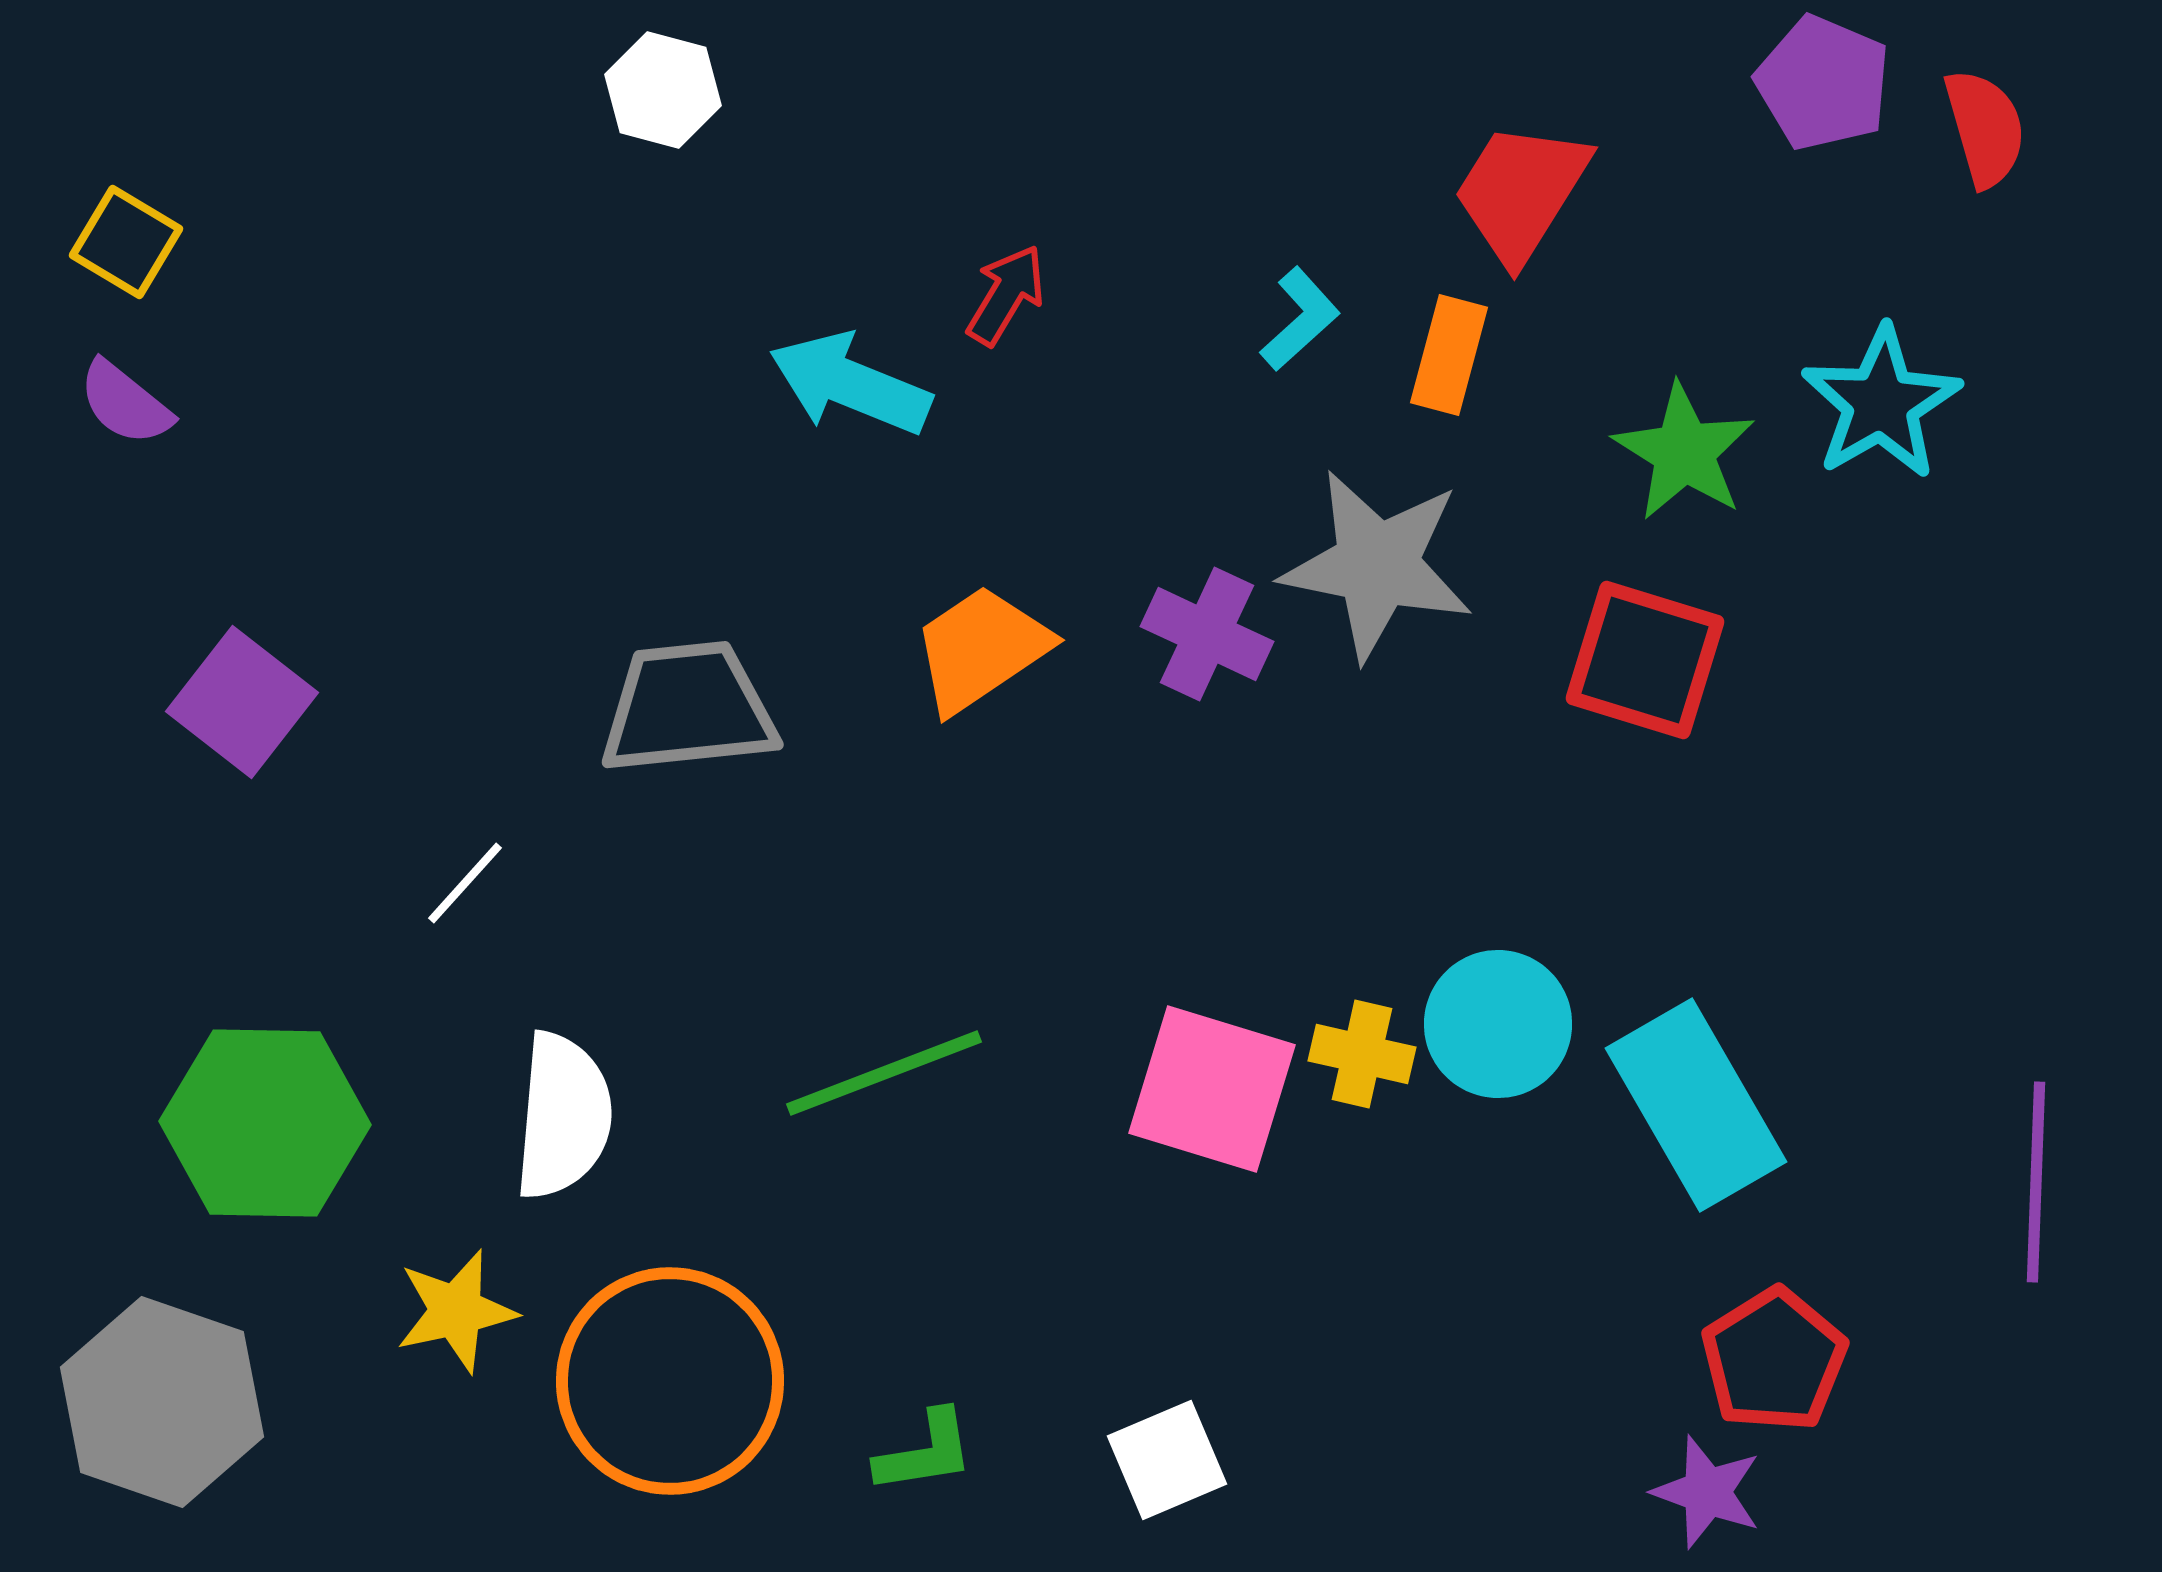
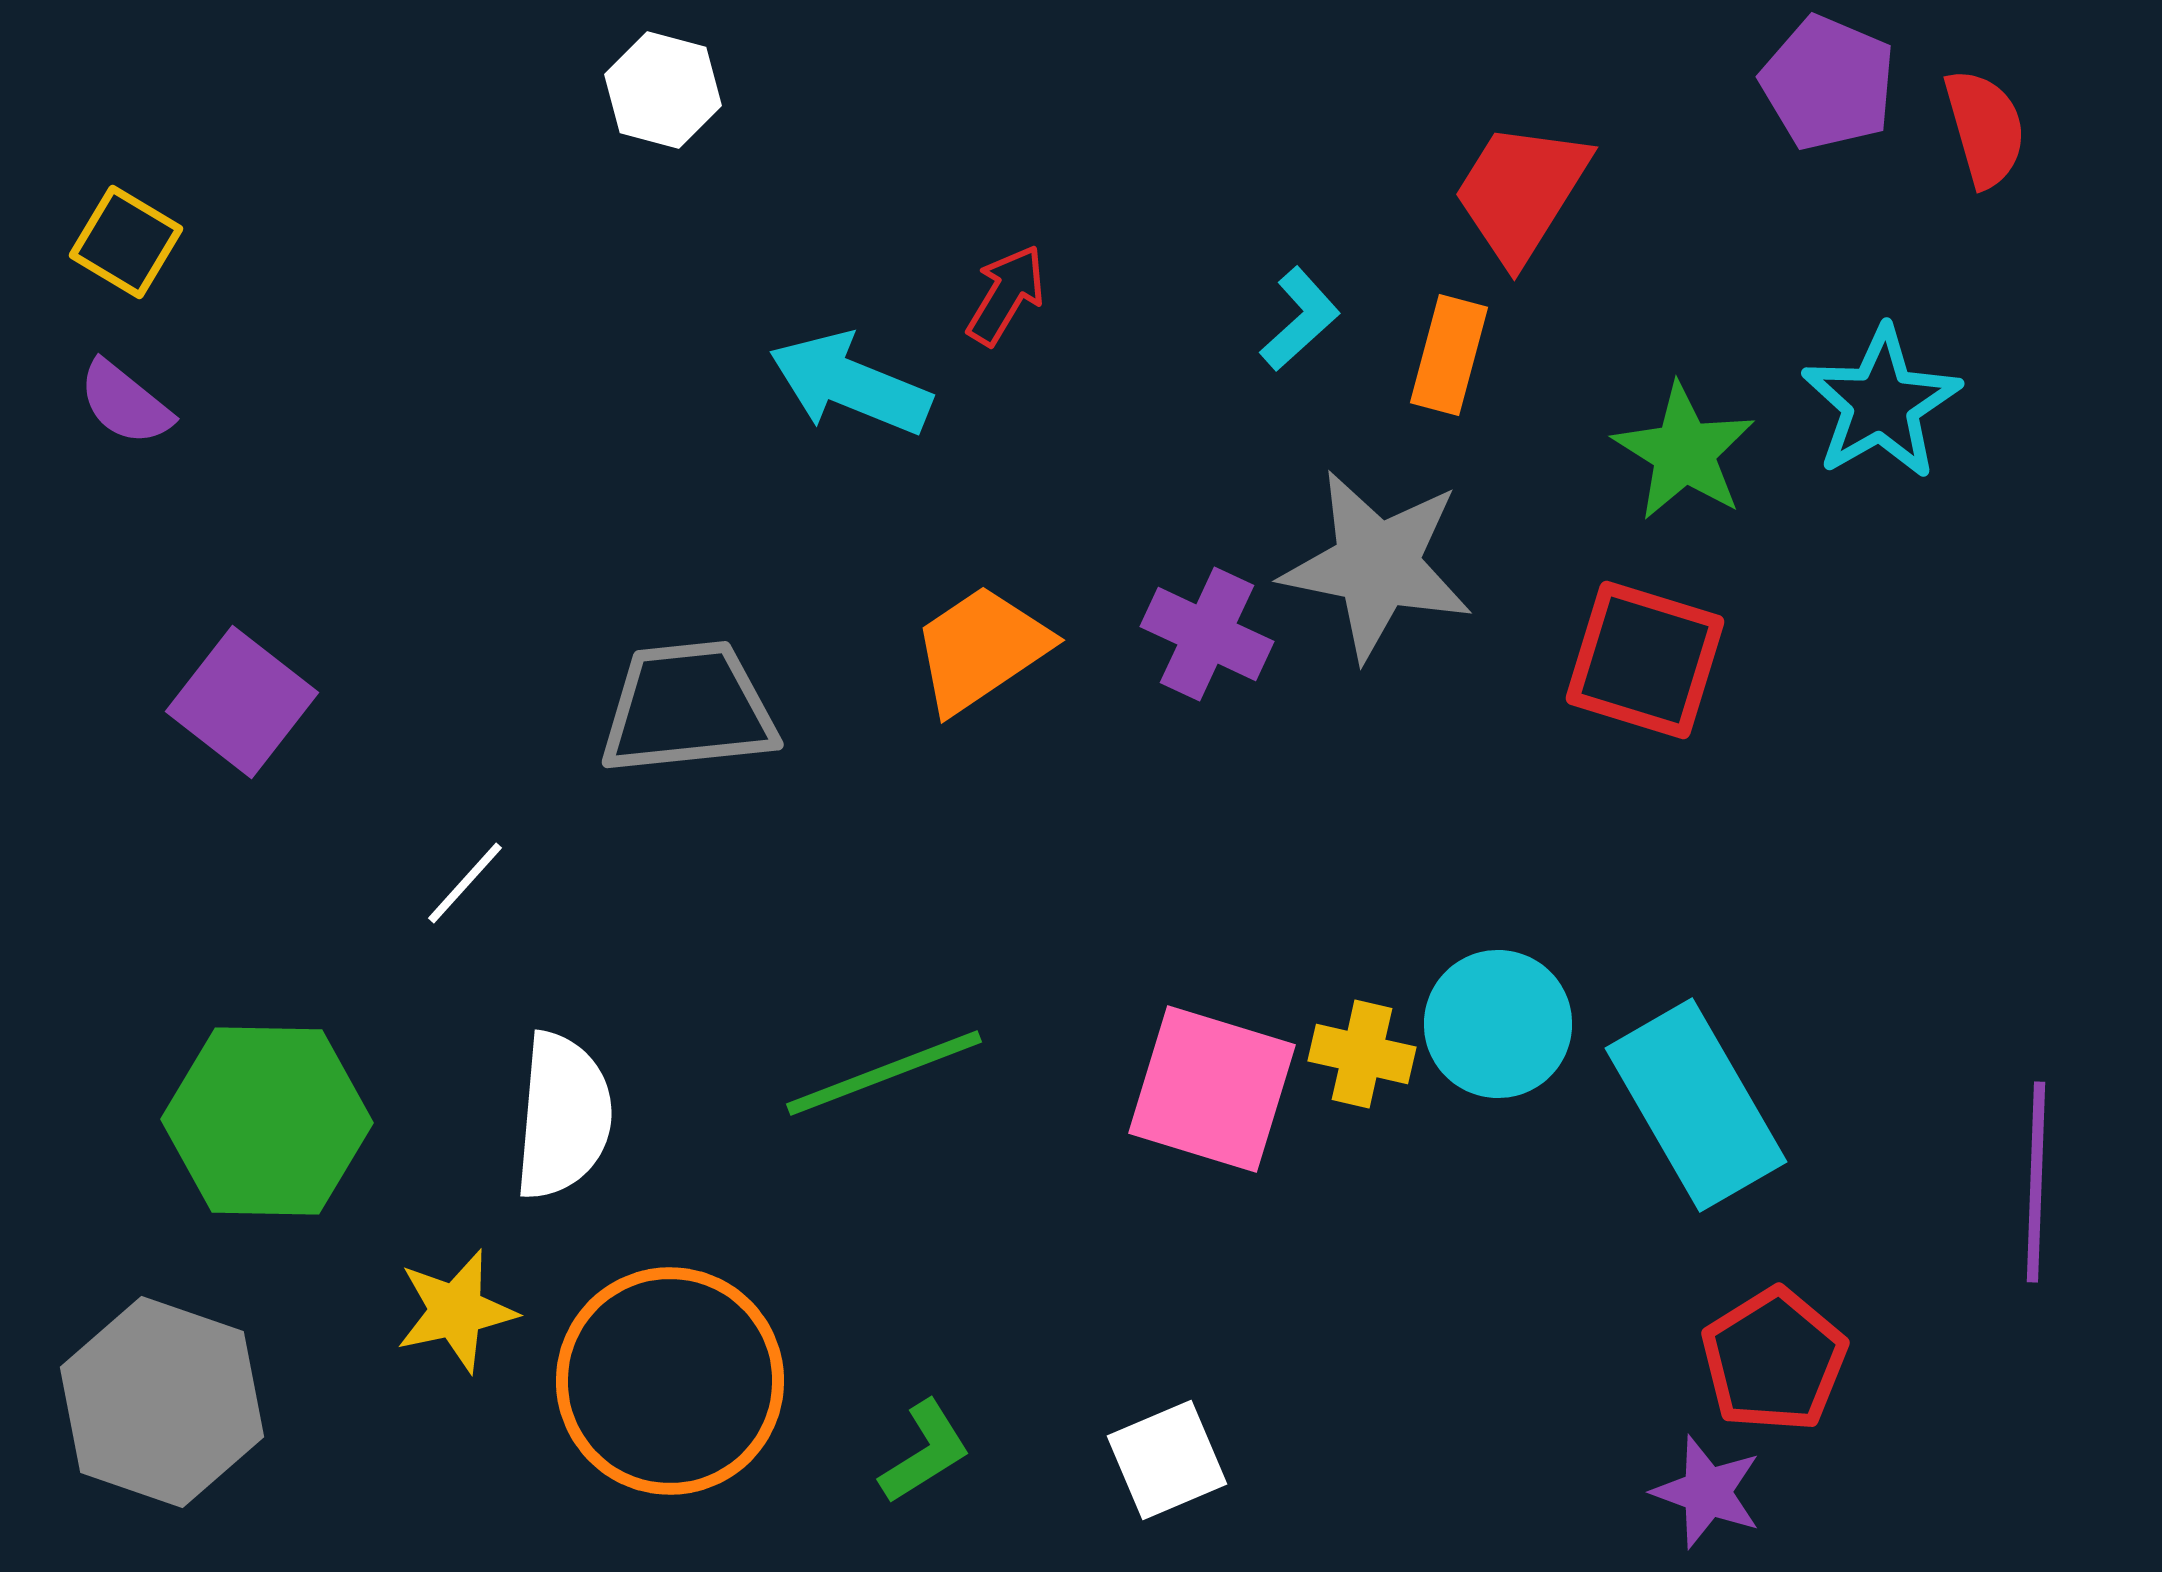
purple pentagon: moved 5 px right
green hexagon: moved 2 px right, 2 px up
green L-shape: rotated 23 degrees counterclockwise
